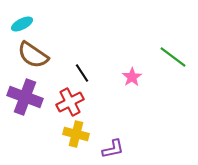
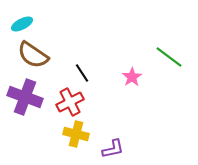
green line: moved 4 px left
